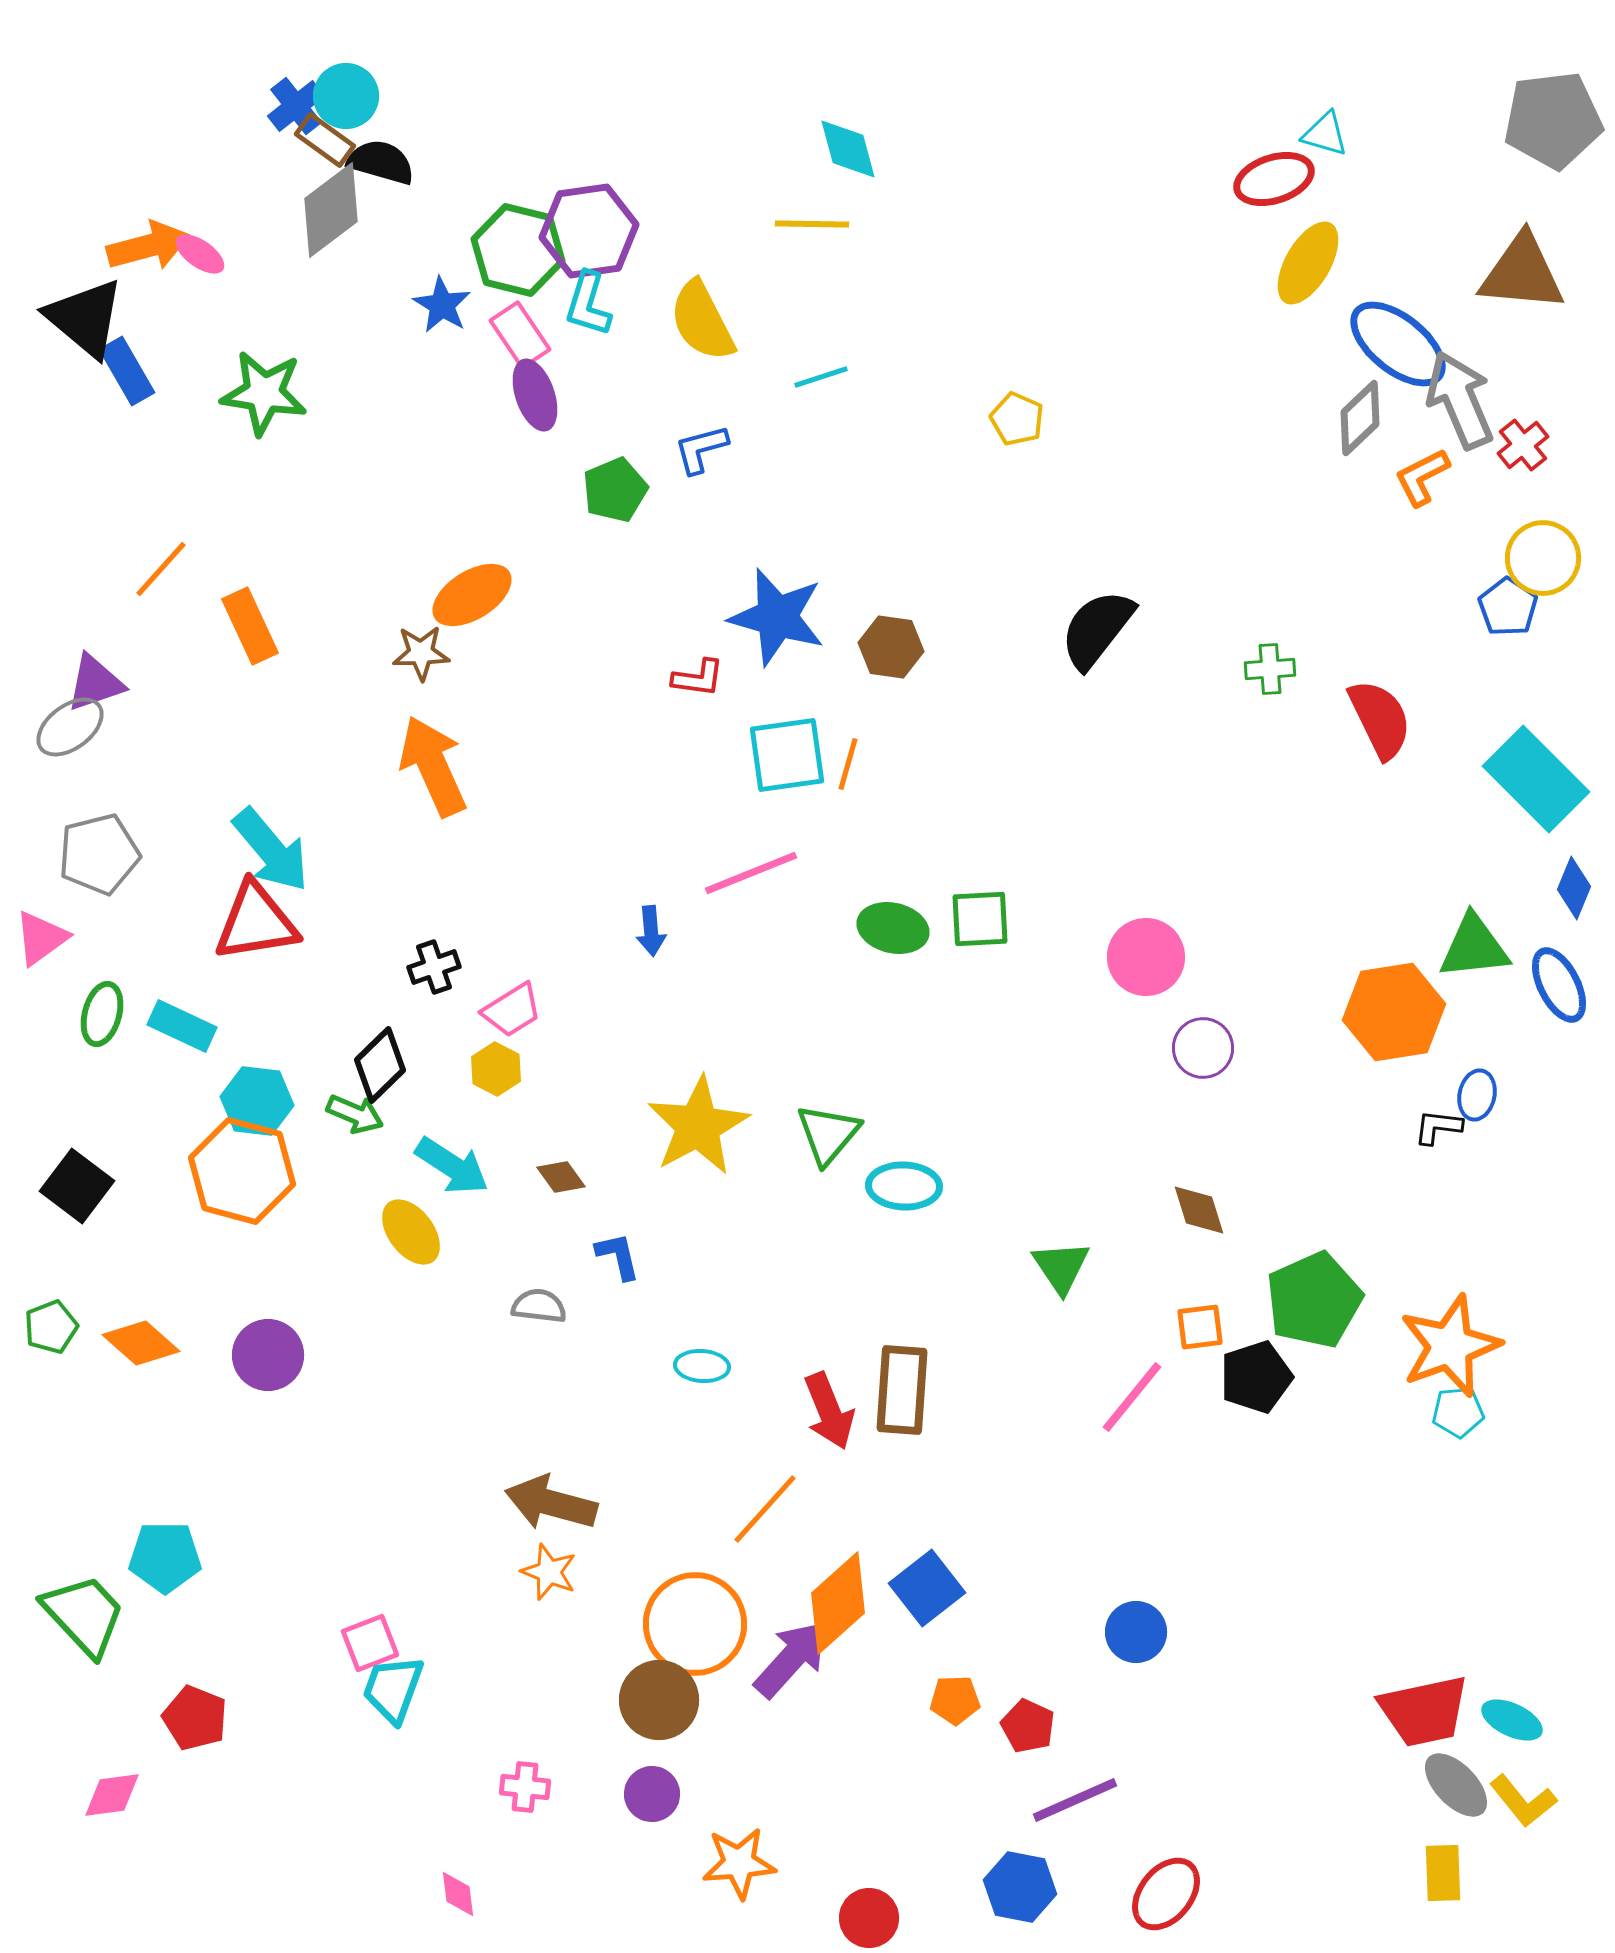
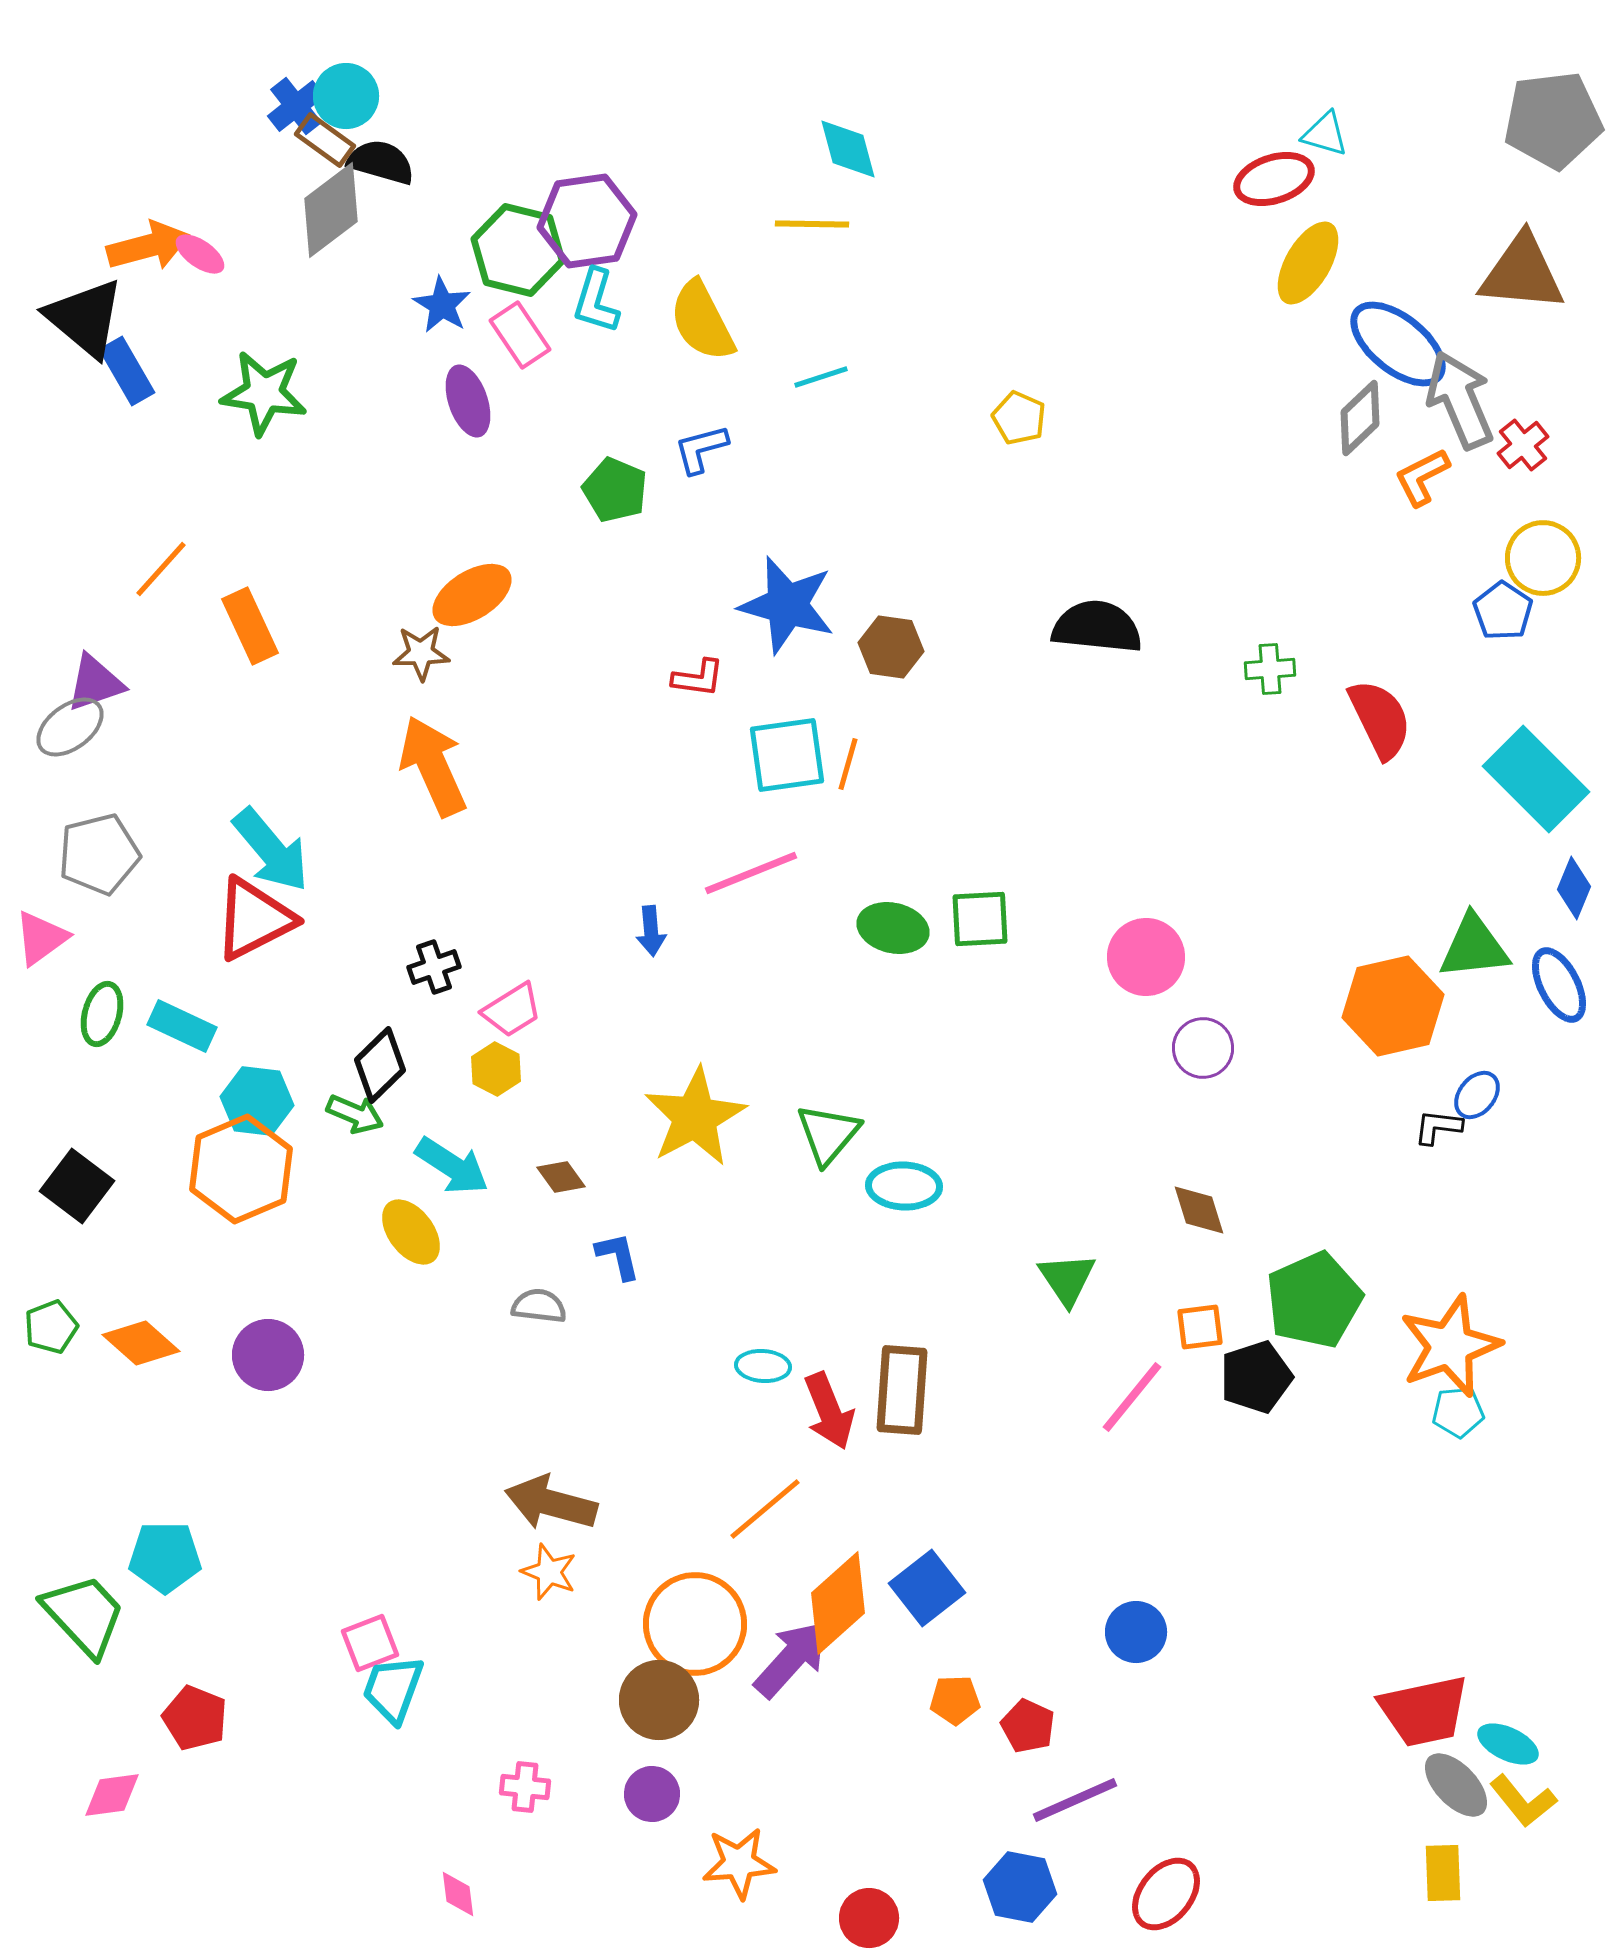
purple hexagon at (589, 231): moved 2 px left, 10 px up
cyan L-shape at (588, 304): moved 8 px right, 3 px up
purple ellipse at (535, 395): moved 67 px left, 6 px down
yellow pentagon at (1017, 419): moved 2 px right, 1 px up
green pentagon at (615, 490): rotated 26 degrees counterclockwise
blue pentagon at (1508, 607): moved 5 px left, 4 px down
blue star at (777, 617): moved 10 px right, 12 px up
black semicircle at (1097, 629): moved 2 px up; rotated 58 degrees clockwise
red triangle at (256, 922): moved 2 px left, 3 px up; rotated 18 degrees counterclockwise
orange hexagon at (1394, 1012): moved 1 px left, 6 px up; rotated 4 degrees counterclockwise
blue ellipse at (1477, 1095): rotated 27 degrees clockwise
yellow star at (698, 1126): moved 3 px left, 9 px up
orange hexagon at (242, 1171): moved 1 px left, 2 px up; rotated 22 degrees clockwise
green triangle at (1061, 1267): moved 6 px right, 12 px down
cyan ellipse at (702, 1366): moved 61 px right
orange line at (765, 1509): rotated 8 degrees clockwise
cyan ellipse at (1512, 1720): moved 4 px left, 24 px down
